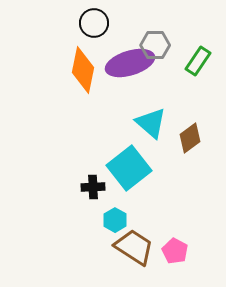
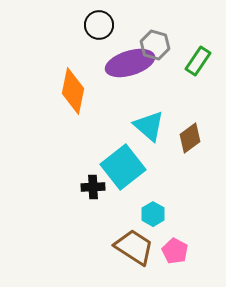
black circle: moved 5 px right, 2 px down
gray hexagon: rotated 16 degrees clockwise
orange diamond: moved 10 px left, 21 px down
cyan triangle: moved 2 px left, 3 px down
cyan square: moved 6 px left, 1 px up
cyan hexagon: moved 38 px right, 6 px up
